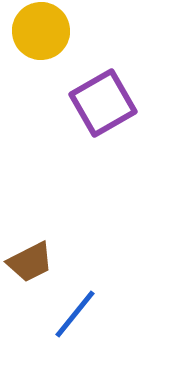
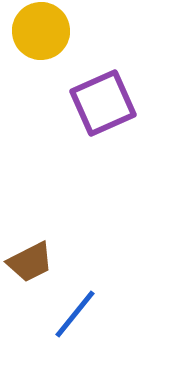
purple square: rotated 6 degrees clockwise
